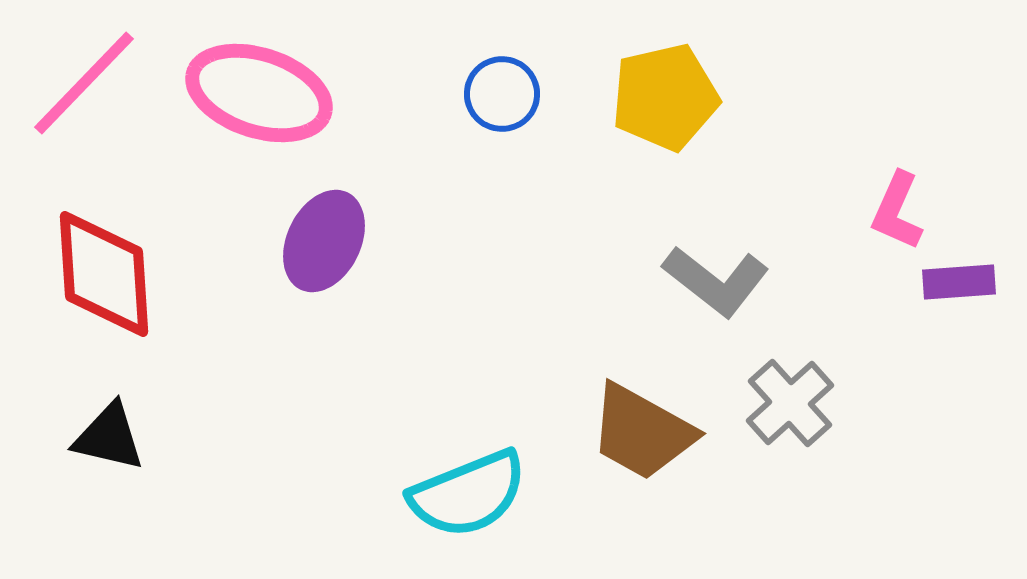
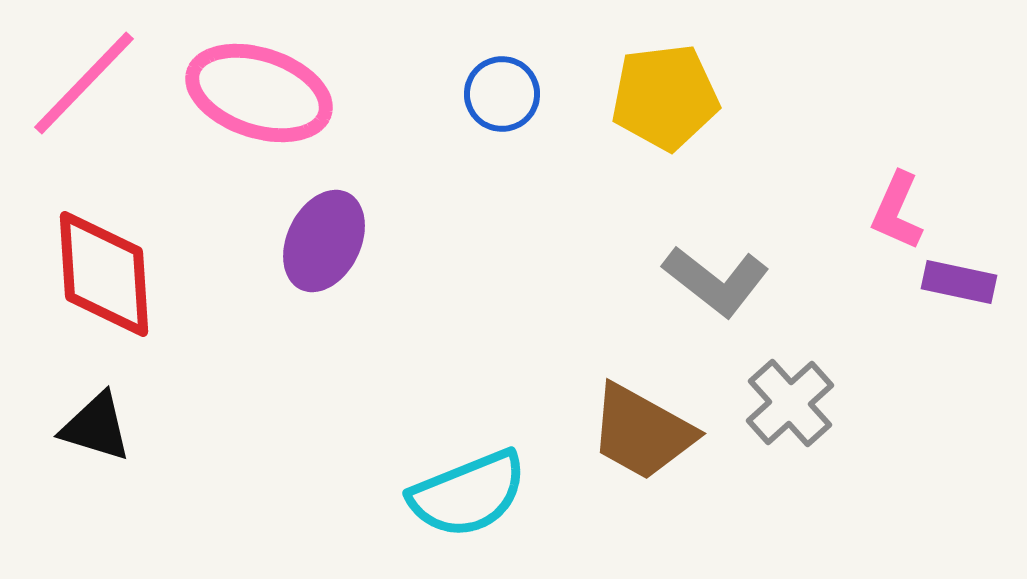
yellow pentagon: rotated 6 degrees clockwise
purple rectangle: rotated 16 degrees clockwise
black triangle: moved 13 px left, 10 px up; rotated 4 degrees clockwise
